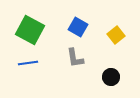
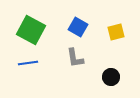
green square: moved 1 px right
yellow square: moved 3 px up; rotated 24 degrees clockwise
